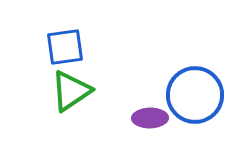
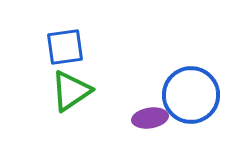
blue circle: moved 4 px left
purple ellipse: rotated 8 degrees counterclockwise
